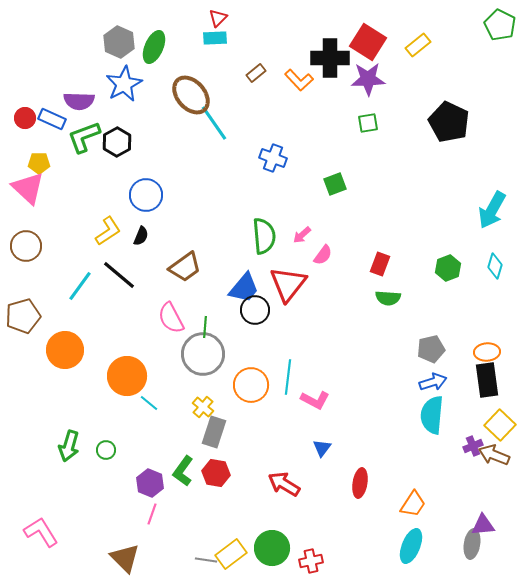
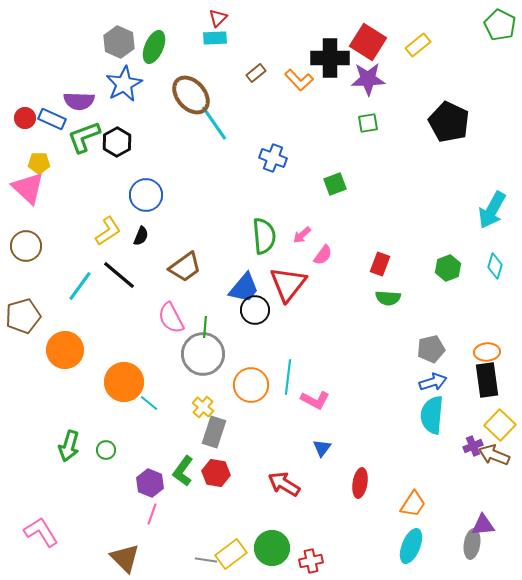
orange circle at (127, 376): moved 3 px left, 6 px down
